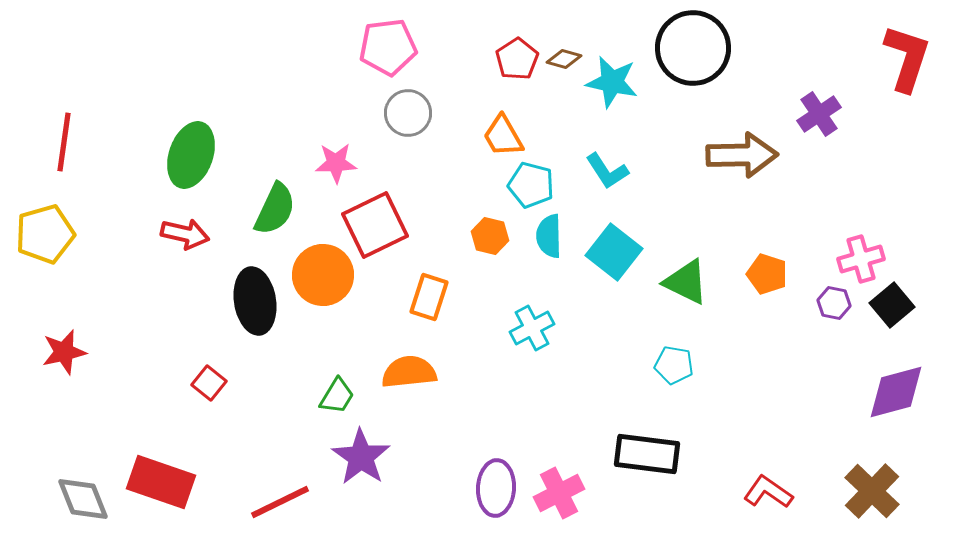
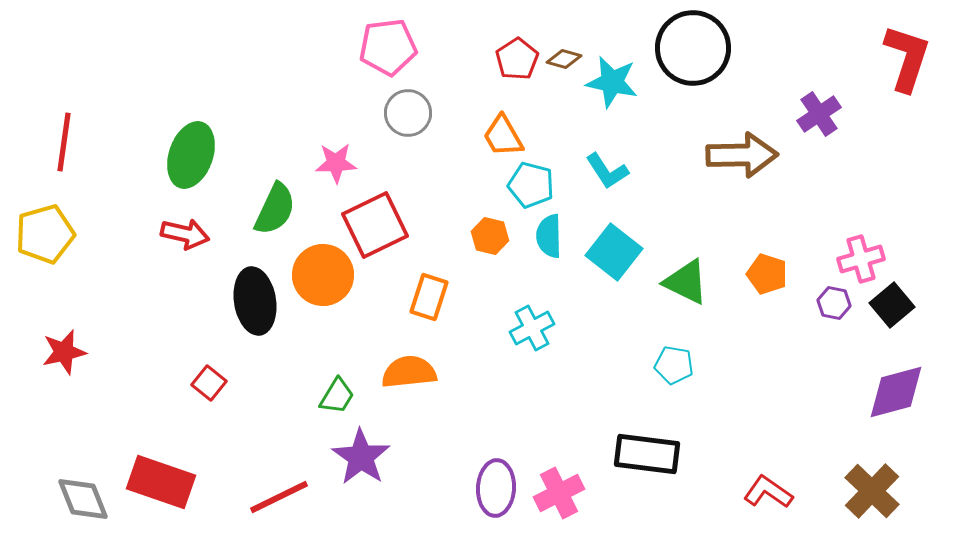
red line at (280, 502): moved 1 px left, 5 px up
